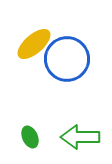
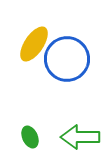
yellow ellipse: rotated 15 degrees counterclockwise
